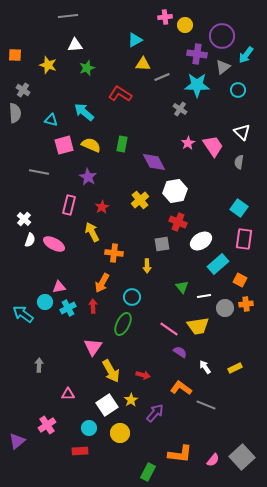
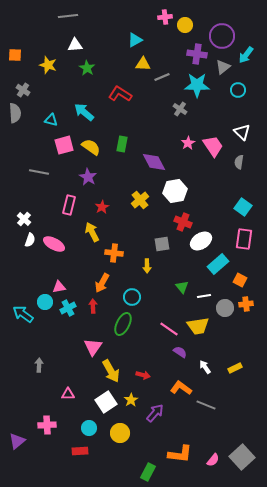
green star at (87, 68): rotated 21 degrees counterclockwise
yellow semicircle at (91, 145): moved 2 px down; rotated 12 degrees clockwise
cyan square at (239, 208): moved 4 px right, 1 px up
red cross at (178, 222): moved 5 px right
white square at (107, 405): moved 1 px left, 3 px up
pink cross at (47, 425): rotated 30 degrees clockwise
